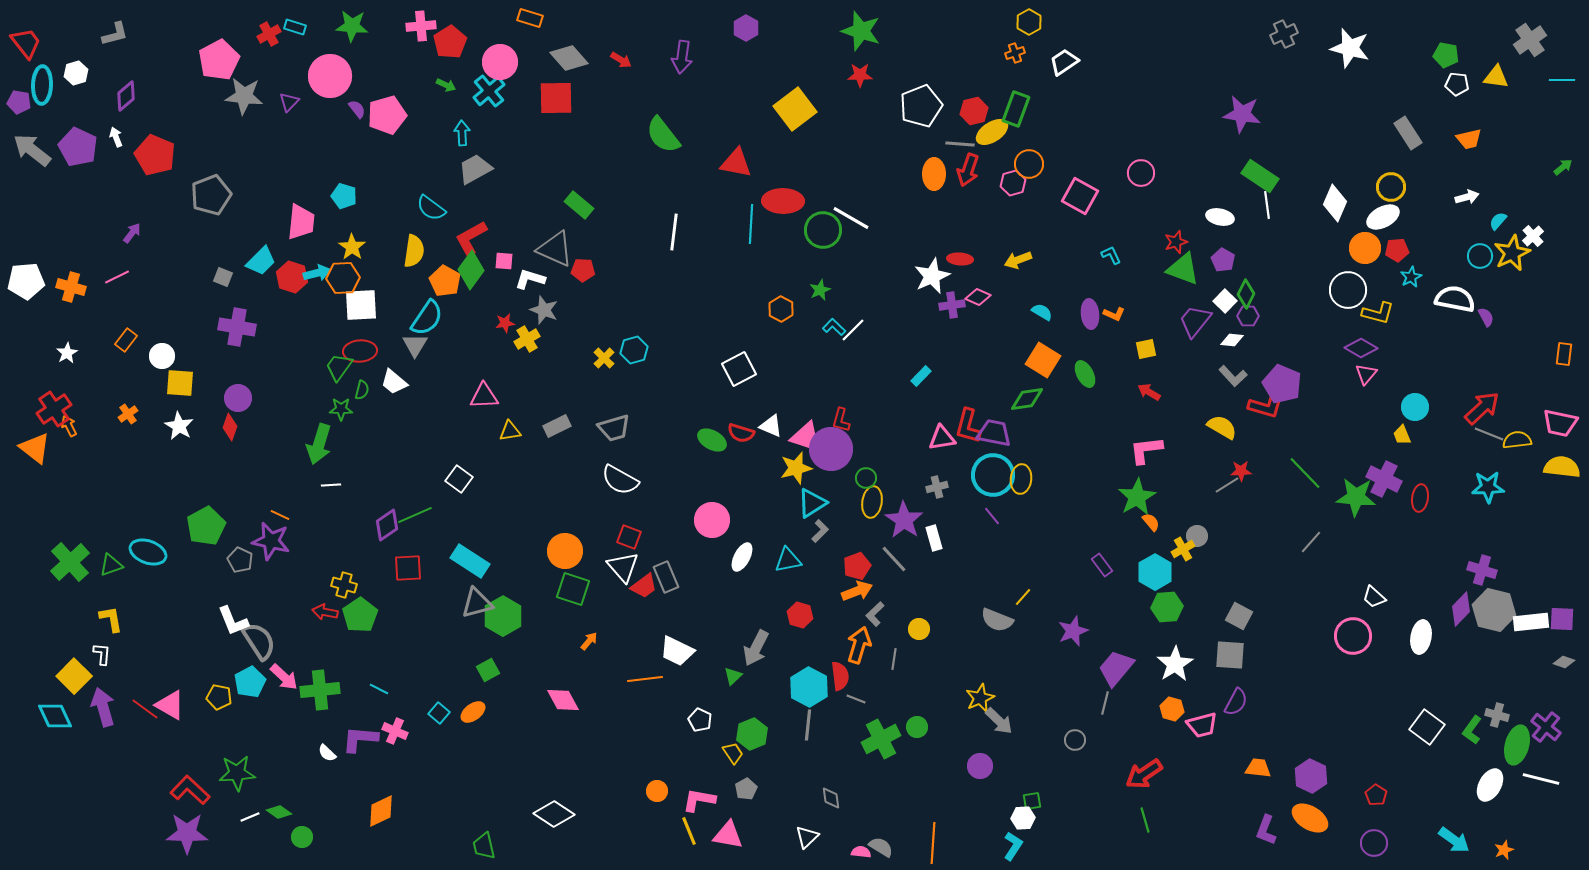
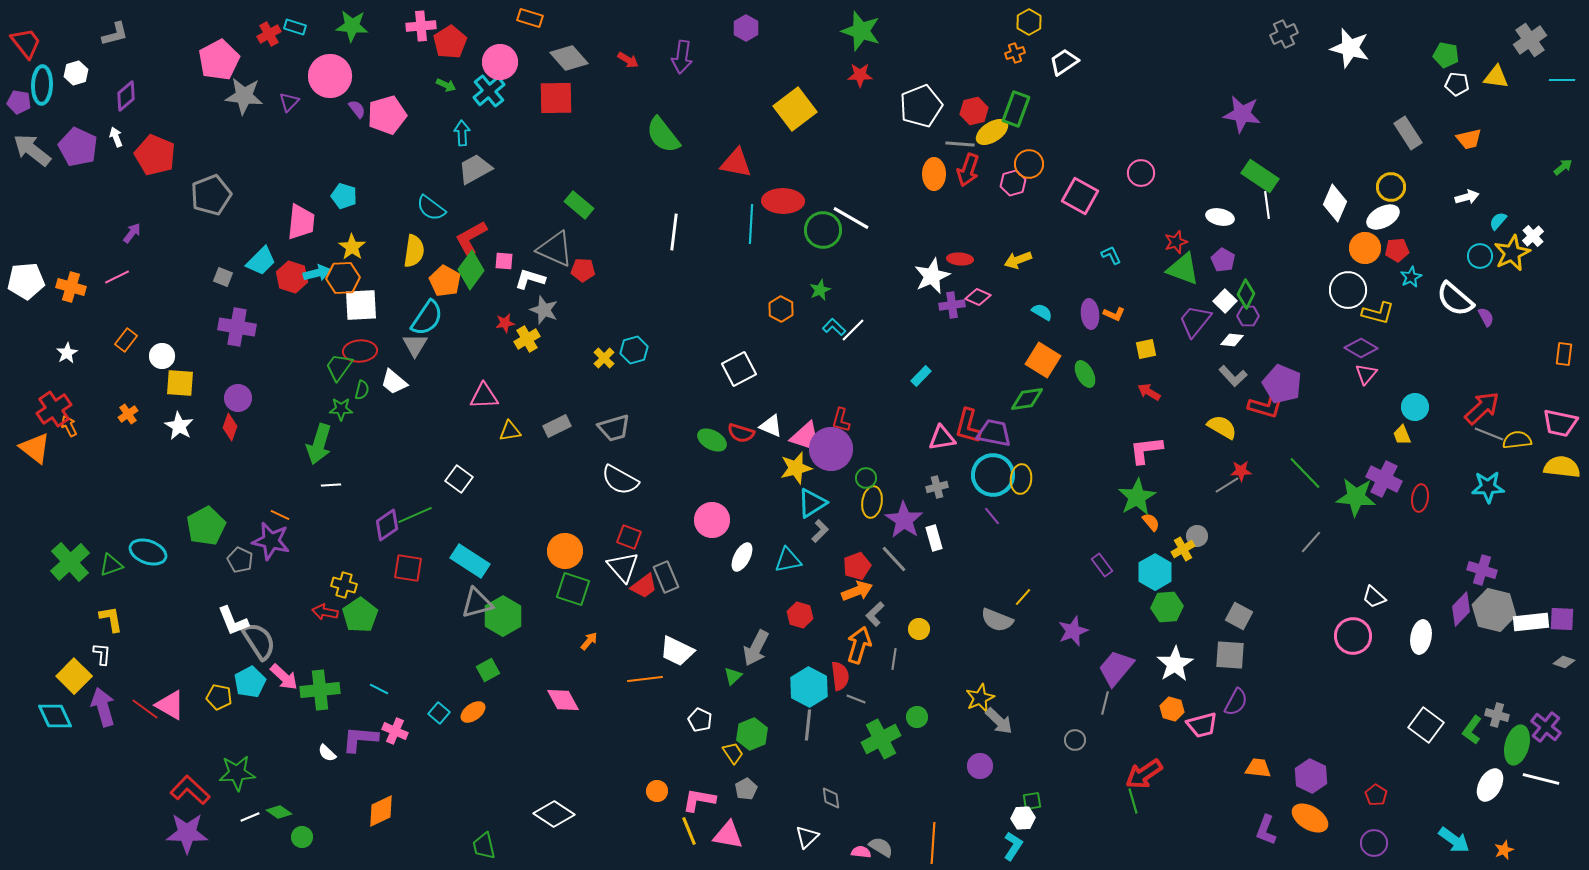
red arrow at (621, 60): moved 7 px right
white semicircle at (1455, 299): rotated 150 degrees counterclockwise
red square at (408, 568): rotated 12 degrees clockwise
green circle at (917, 727): moved 10 px up
white square at (1427, 727): moved 1 px left, 2 px up
green line at (1145, 820): moved 12 px left, 19 px up
